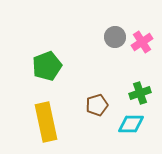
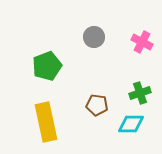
gray circle: moved 21 px left
pink cross: rotated 30 degrees counterclockwise
brown pentagon: rotated 25 degrees clockwise
